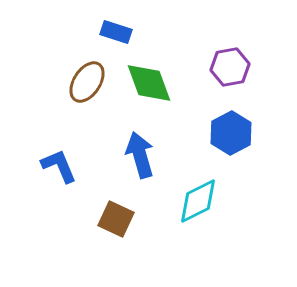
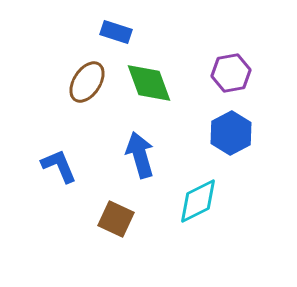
purple hexagon: moved 1 px right, 6 px down
